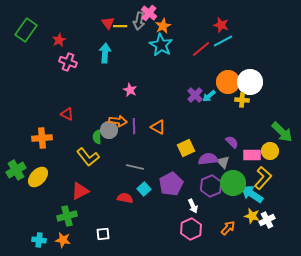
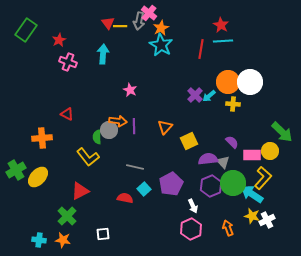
red star at (221, 25): rotated 14 degrees clockwise
orange star at (163, 26): moved 2 px left, 2 px down
cyan line at (223, 41): rotated 24 degrees clockwise
red line at (201, 49): rotated 42 degrees counterclockwise
cyan arrow at (105, 53): moved 2 px left, 1 px down
yellow cross at (242, 100): moved 9 px left, 4 px down
orange triangle at (158, 127): moved 7 px right; rotated 42 degrees clockwise
yellow square at (186, 148): moved 3 px right, 7 px up
green cross at (67, 216): rotated 30 degrees counterclockwise
orange arrow at (228, 228): rotated 63 degrees counterclockwise
